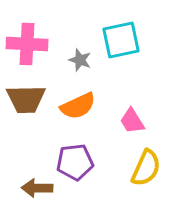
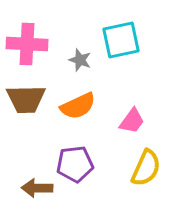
pink trapezoid: rotated 112 degrees counterclockwise
purple pentagon: moved 2 px down
